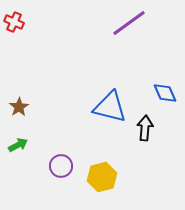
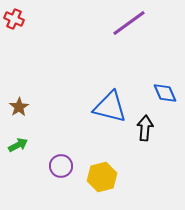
red cross: moved 3 px up
